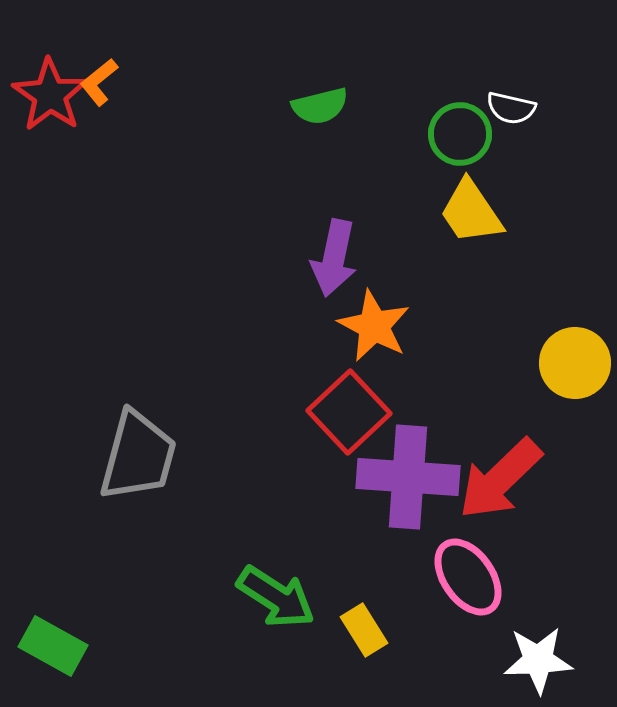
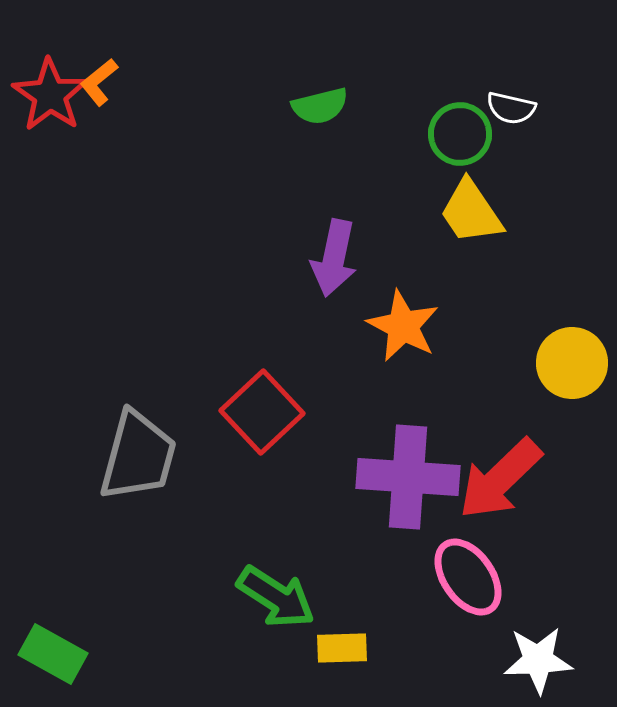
orange star: moved 29 px right
yellow circle: moved 3 px left
red square: moved 87 px left
yellow rectangle: moved 22 px left, 18 px down; rotated 60 degrees counterclockwise
green rectangle: moved 8 px down
